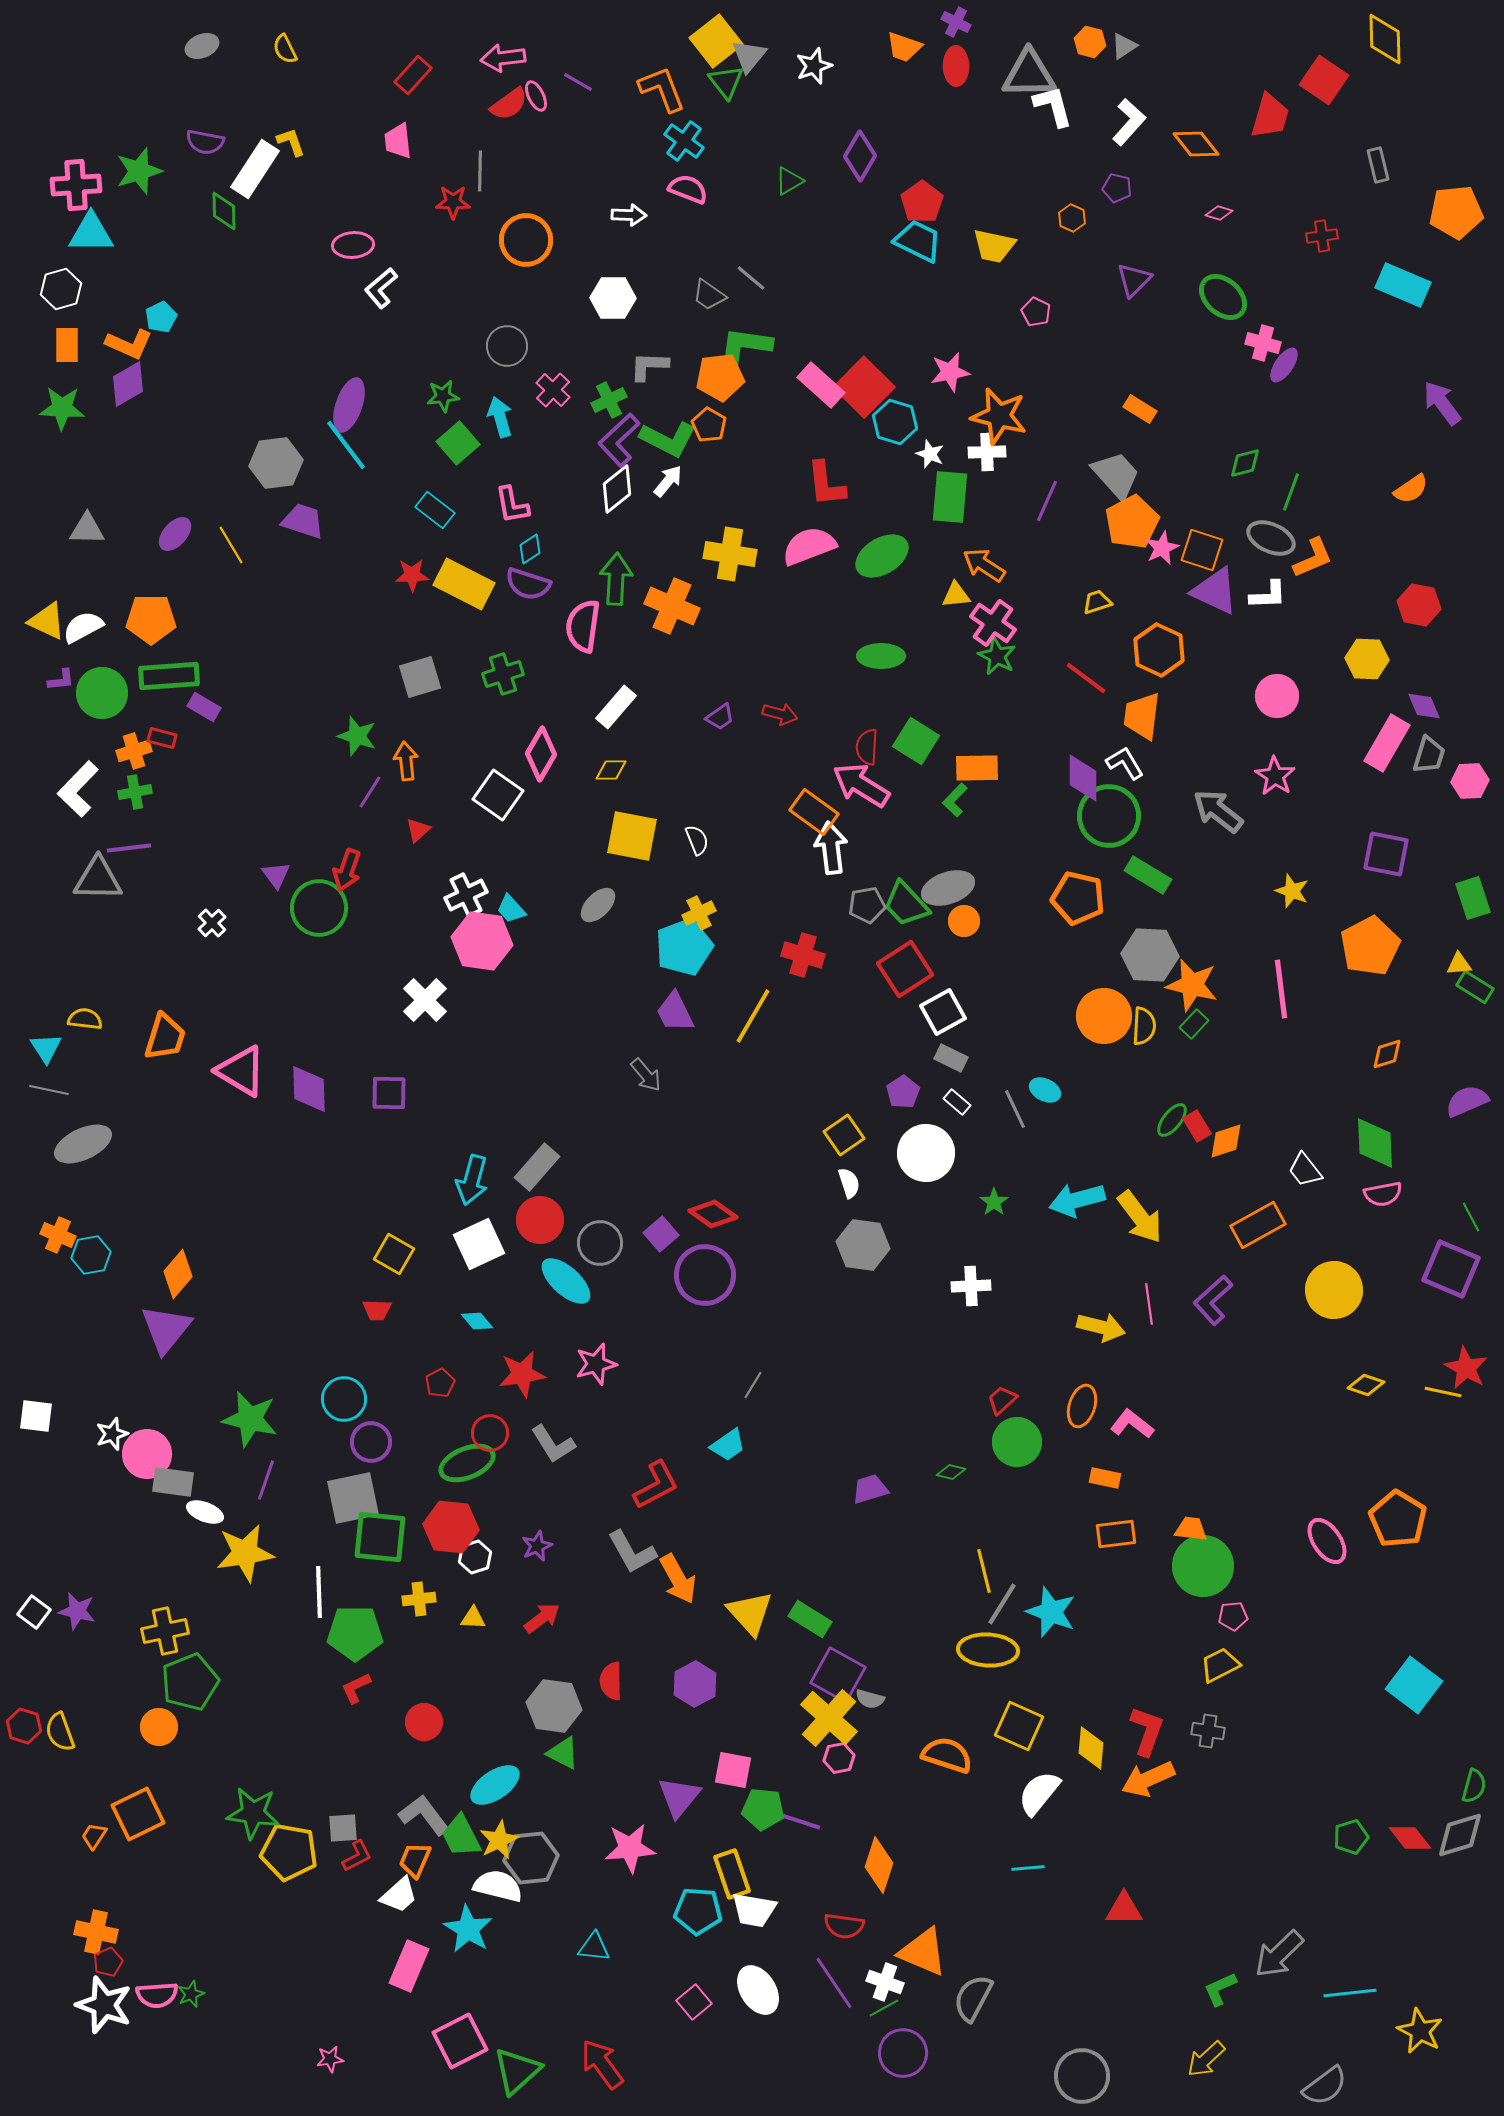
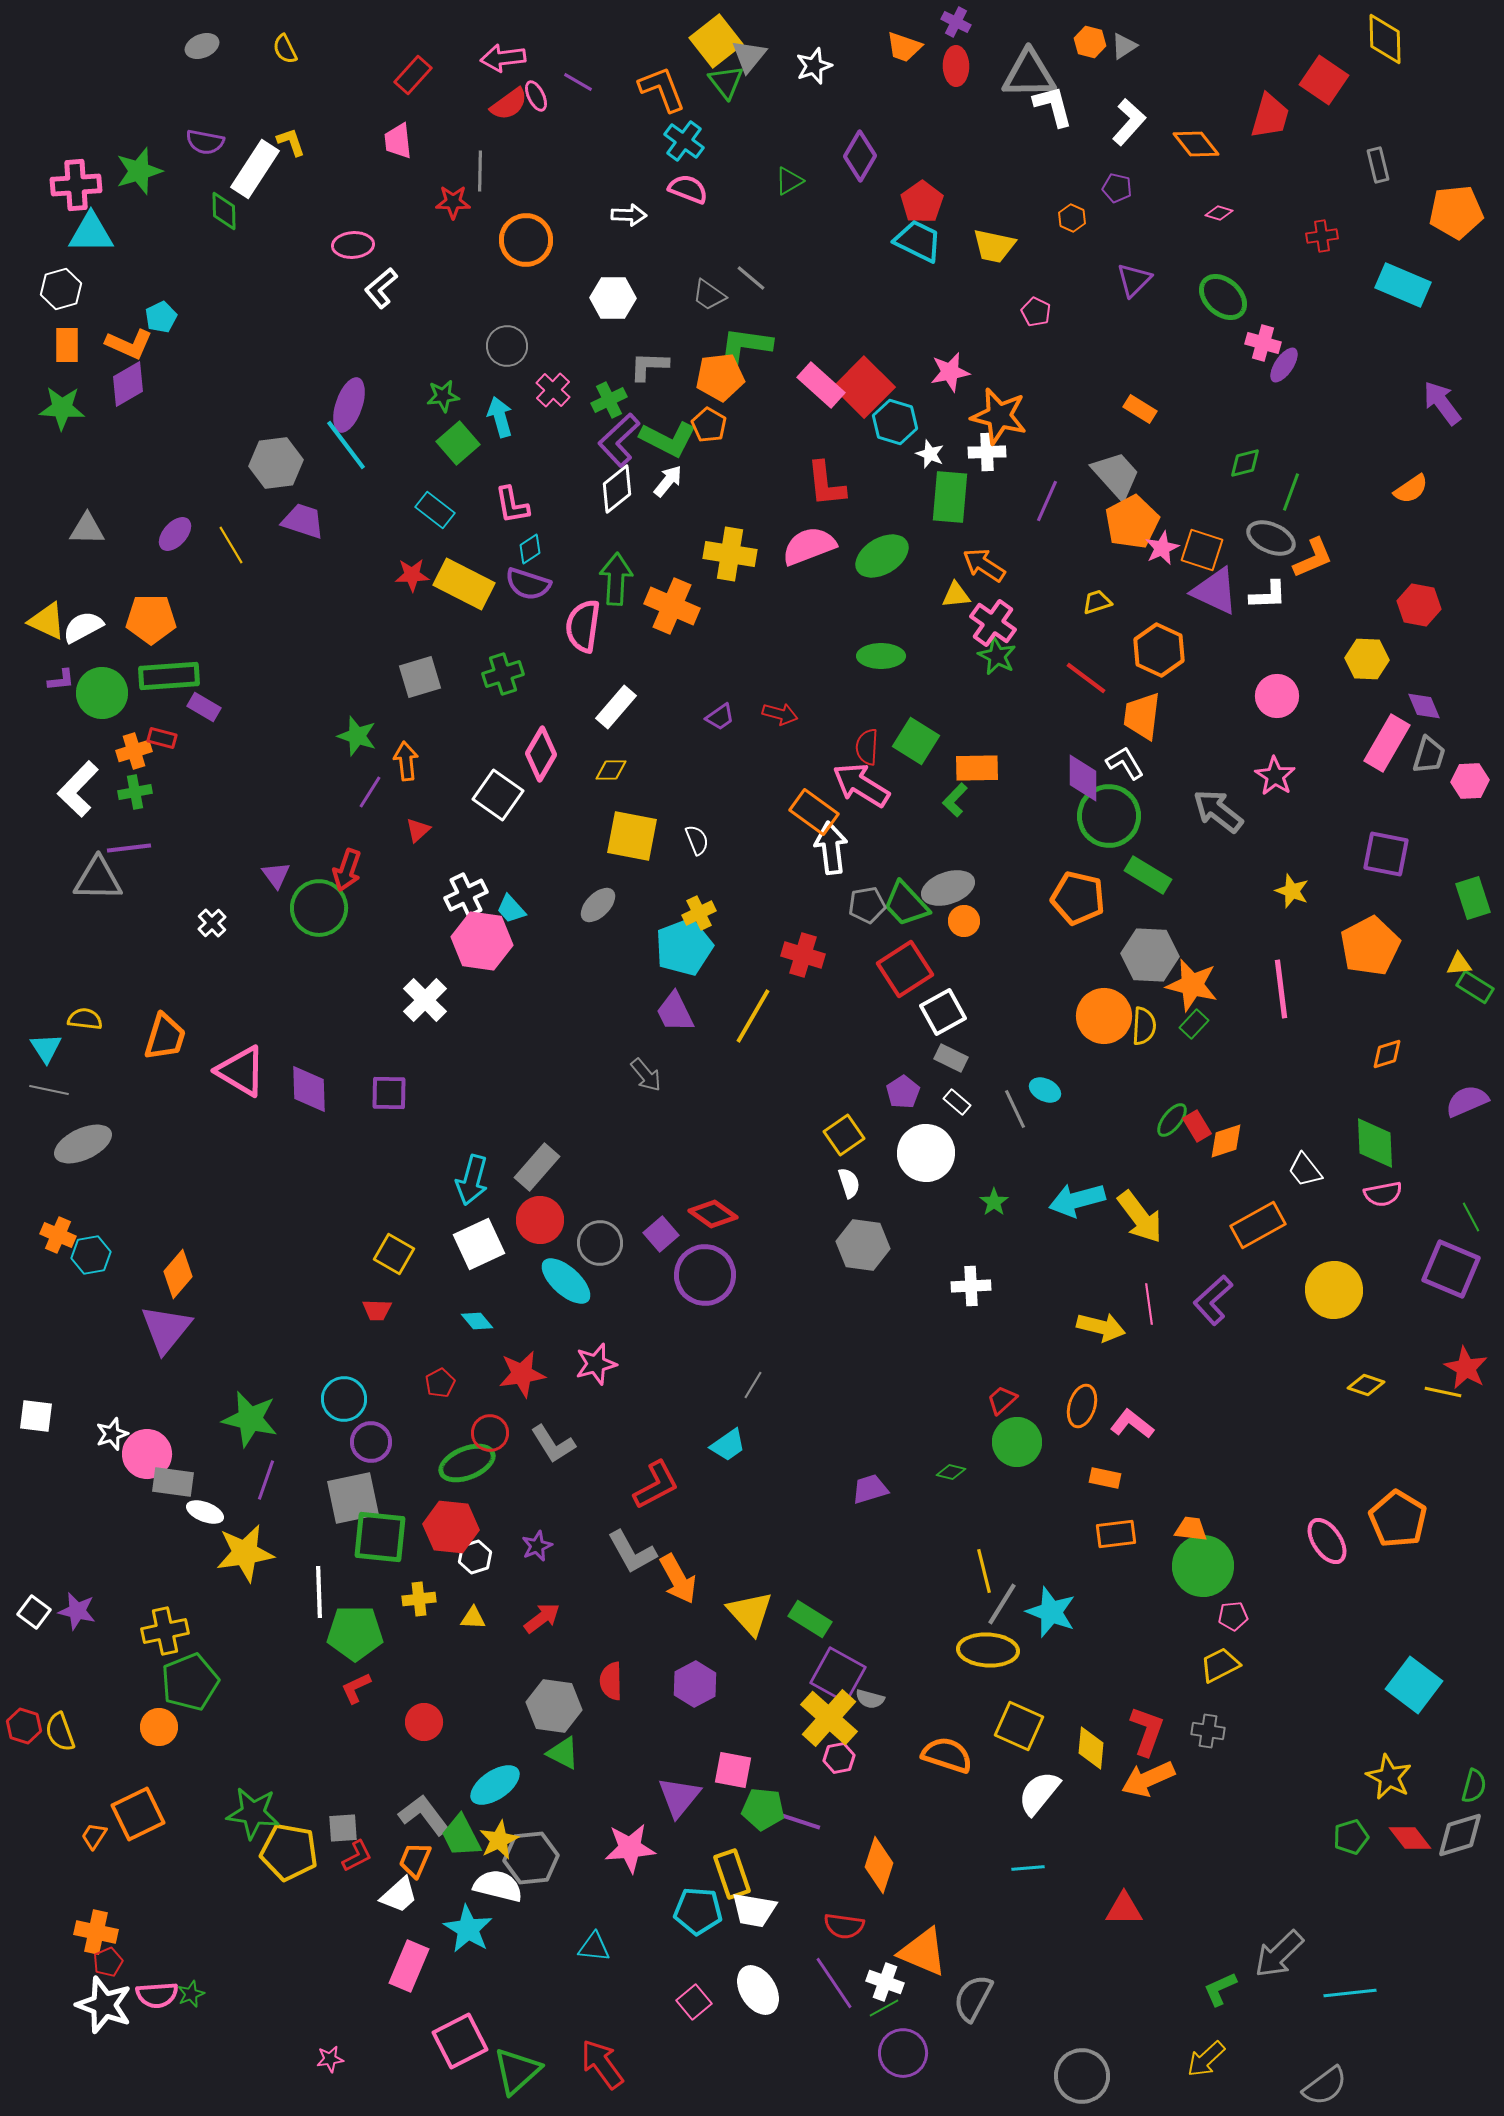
yellow star at (1420, 2031): moved 31 px left, 254 px up
